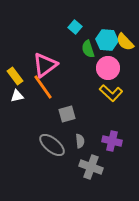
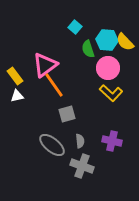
orange line: moved 11 px right, 2 px up
gray cross: moved 9 px left, 1 px up
